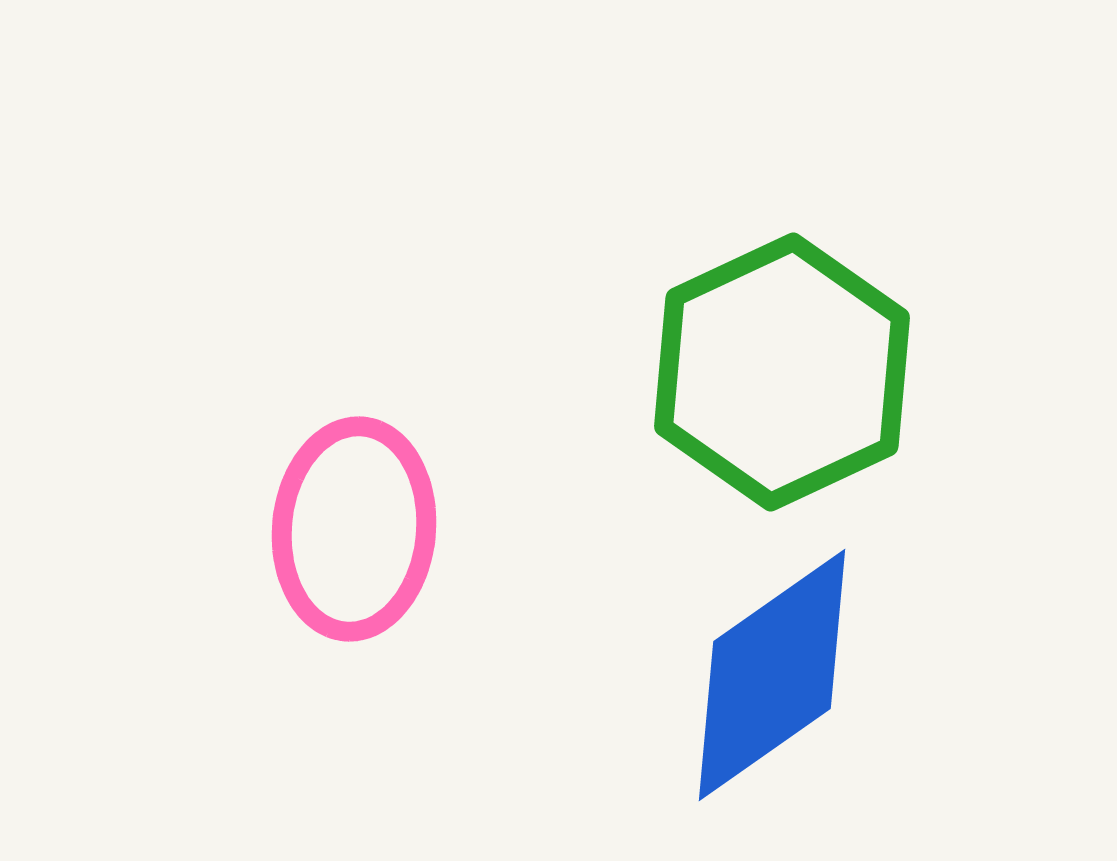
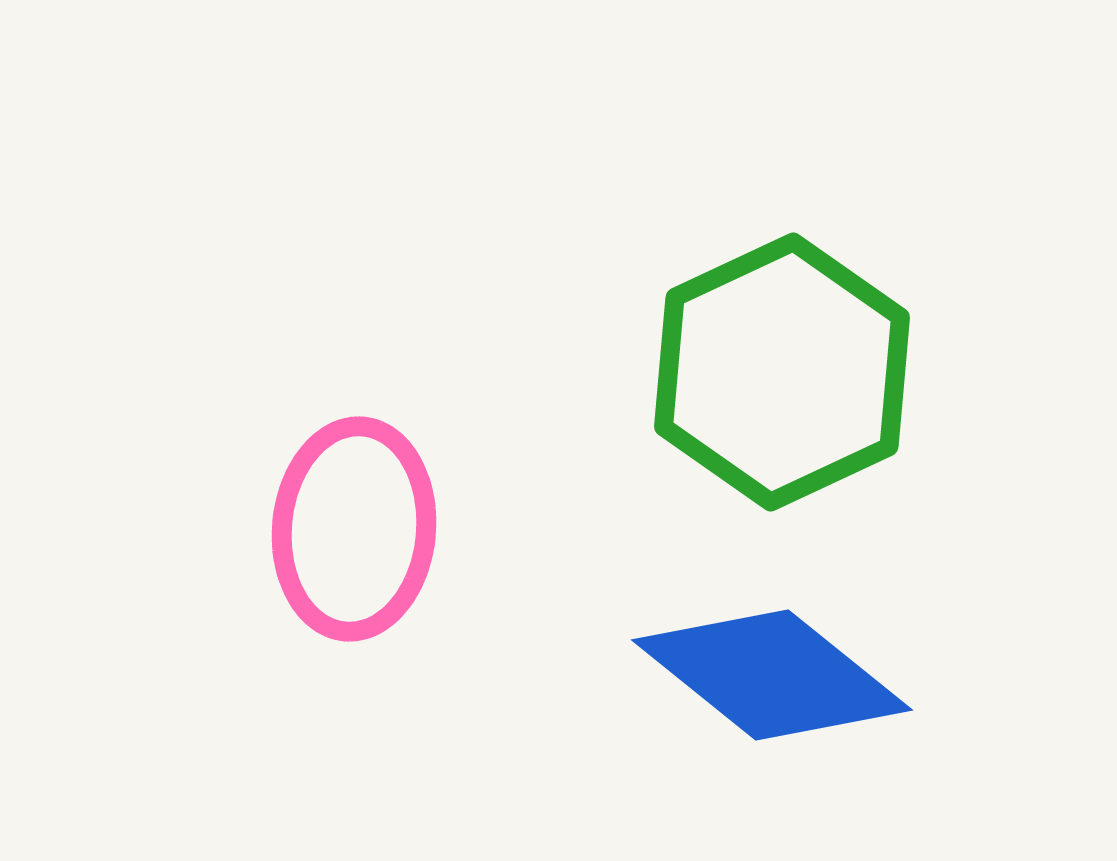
blue diamond: rotated 74 degrees clockwise
